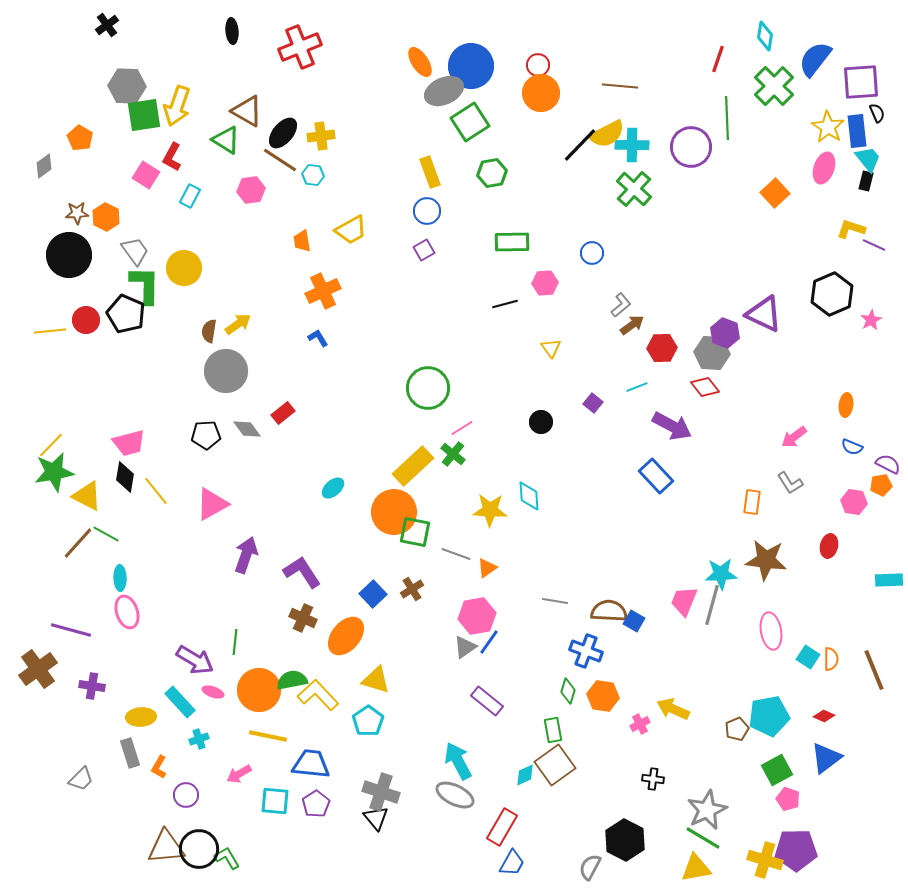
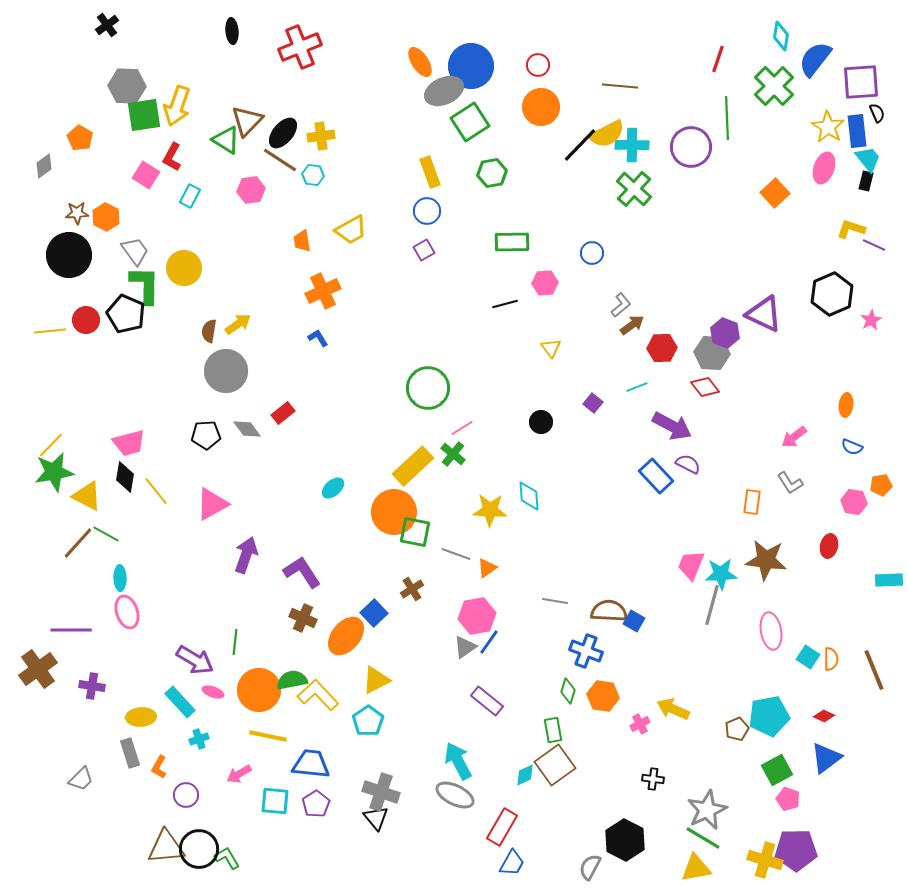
cyan diamond at (765, 36): moved 16 px right
orange circle at (541, 93): moved 14 px down
brown triangle at (247, 111): moved 10 px down; rotated 44 degrees clockwise
purple semicircle at (888, 464): moved 200 px left
blue square at (373, 594): moved 1 px right, 19 px down
pink trapezoid at (684, 601): moved 7 px right, 36 px up
purple line at (71, 630): rotated 15 degrees counterclockwise
yellow triangle at (376, 680): rotated 44 degrees counterclockwise
